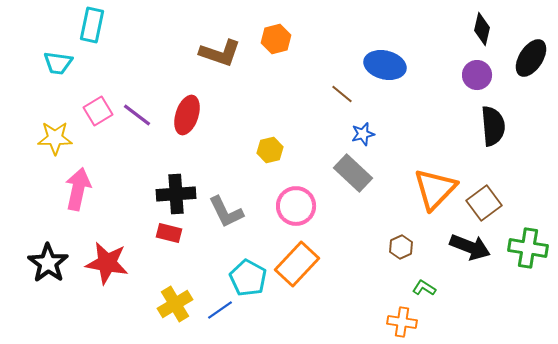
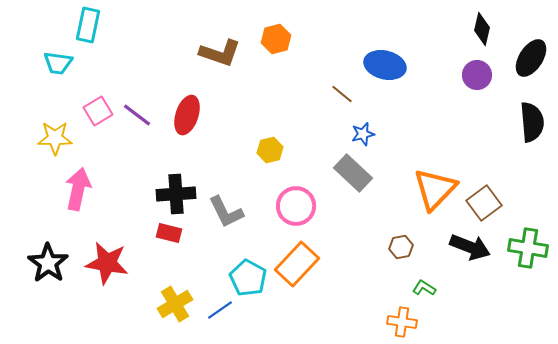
cyan rectangle: moved 4 px left
black semicircle: moved 39 px right, 4 px up
brown hexagon: rotated 15 degrees clockwise
